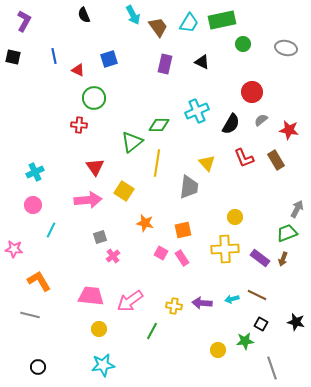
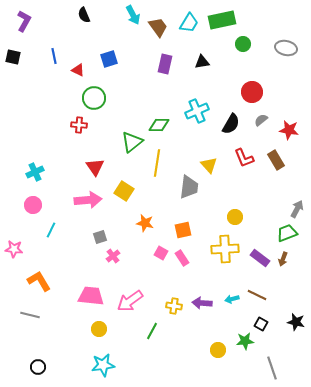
black triangle at (202, 62): rotated 35 degrees counterclockwise
yellow triangle at (207, 163): moved 2 px right, 2 px down
